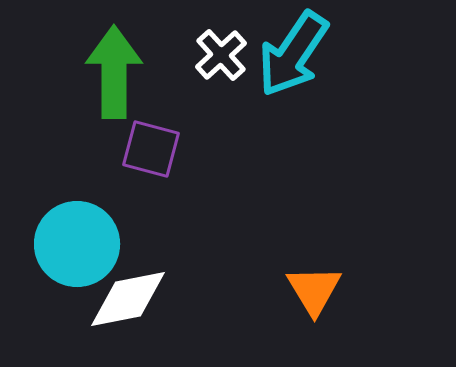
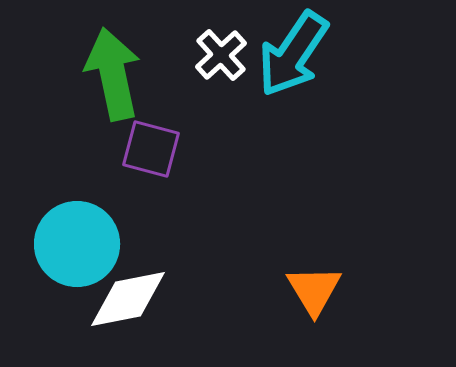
green arrow: moved 1 px left, 2 px down; rotated 12 degrees counterclockwise
